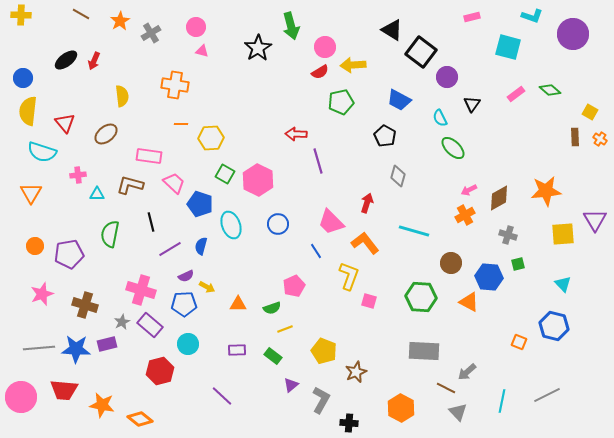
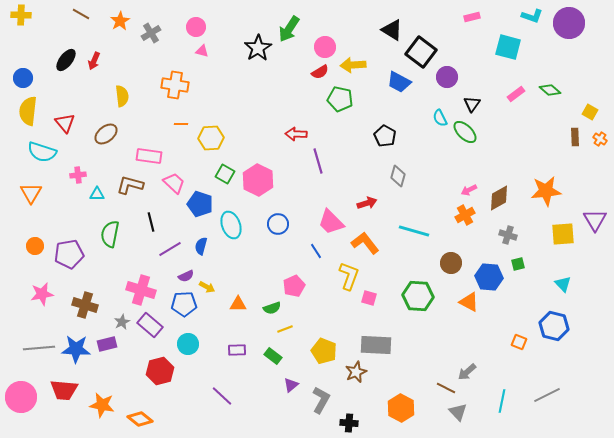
green arrow at (291, 26): moved 2 px left, 3 px down; rotated 48 degrees clockwise
purple circle at (573, 34): moved 4 px left, 11 px up
black ellipse at (66, 60): rotated 15 degrees counterclockwise
blue trapezoid at (399, 100): moved 18 px up
green pentagon at (341, 102): moved 1 px left, 3 px up; rotated 25 degrees clockwise
green ellipse at (453, 148): moved 12 px right, 16 px up
red arrow at (367, 203): rotated 54 degrees clockwise
pink star at (42, 294): rotated 10 degrees clockwise
green hexagon at (421, 297): moved 3 px left, 1 px up
pink square at (369, 301): moved 3 px up
gray rectangle at (424, 351): moved 48 px left, 6 px up
